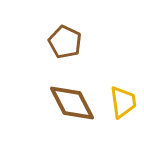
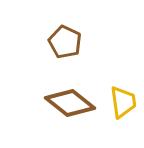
brown diamond: moved 2 px left; rotated 24 degrees counterclockwise
